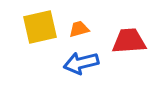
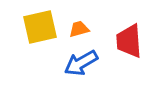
red trapezoid: rotated 90 degrees counterclockwise
blue arrow: rotated 16 degrees counterclockwise
